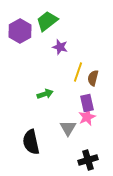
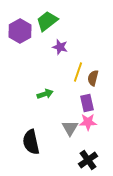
pink star: moved 1 px right, 5 px down; rotated 24 degrees clockwise
gray triangle: moved 2 px right
black cross: rotated 18 degrees counterclockwise
